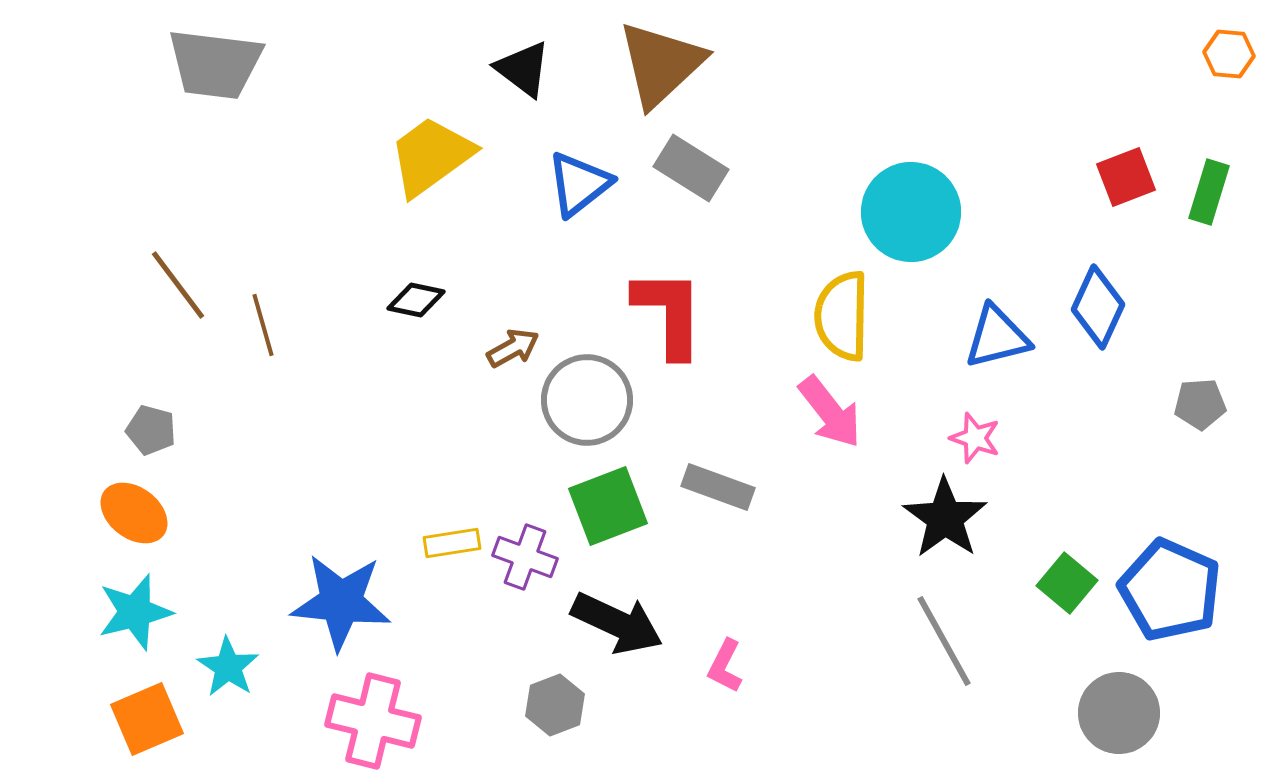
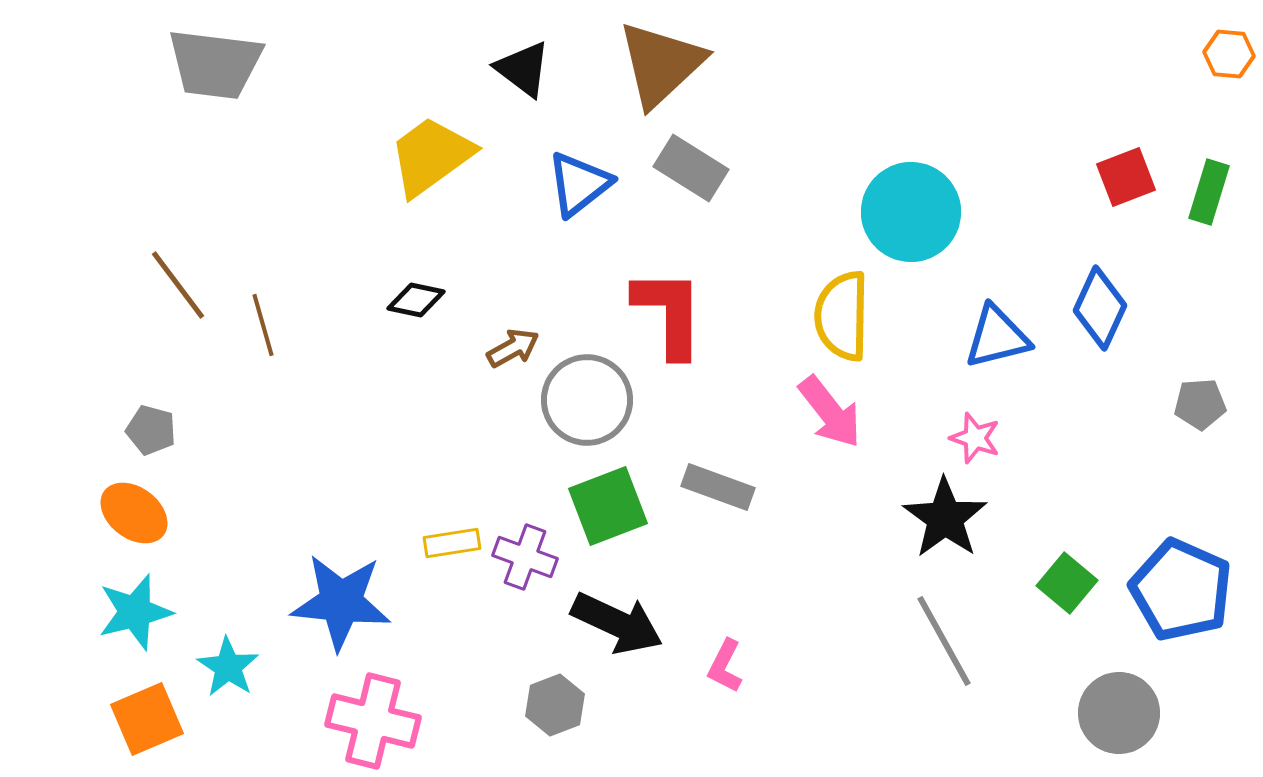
blue diamond at (1098, 307): moved 2 px right, 1 px down
blue pentagon at (1170, 590): moved 11 px right
